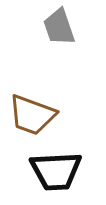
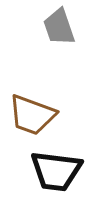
black trapezoid: rotated 10 degrees clockwise
